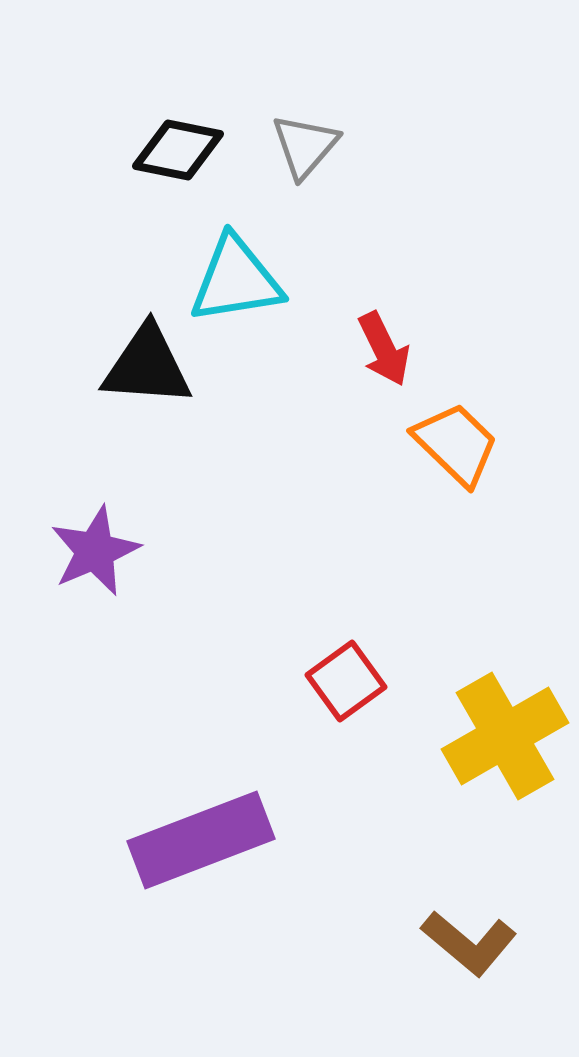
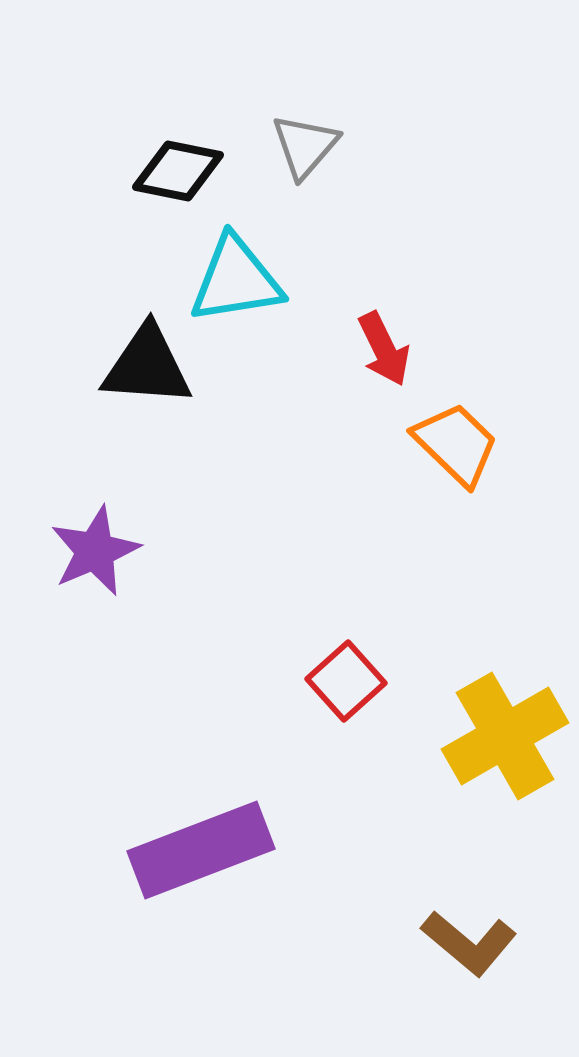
black diamond: moved 21 px down
red square: rotated 6 degrees counterclockwise
purple rectangle: moved 10 px down
